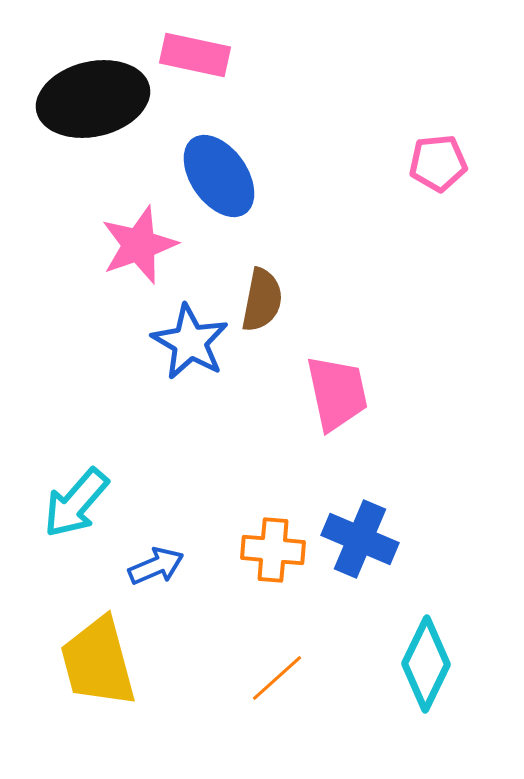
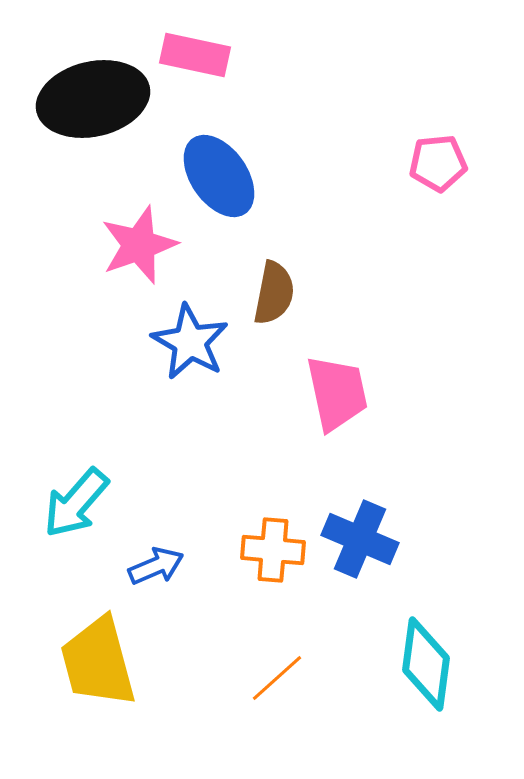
brown semicircle: moved 12 px right, 7 px up
cyan diamond: rotated 18 degrees counterclockwise
